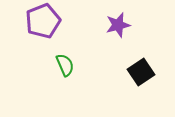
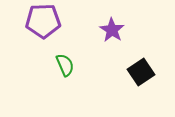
purple pentagon: rotated 20 degrees clockwise
purple star: moved 6 px left, 5 px down; rotated 25 degrees counterclockwise
